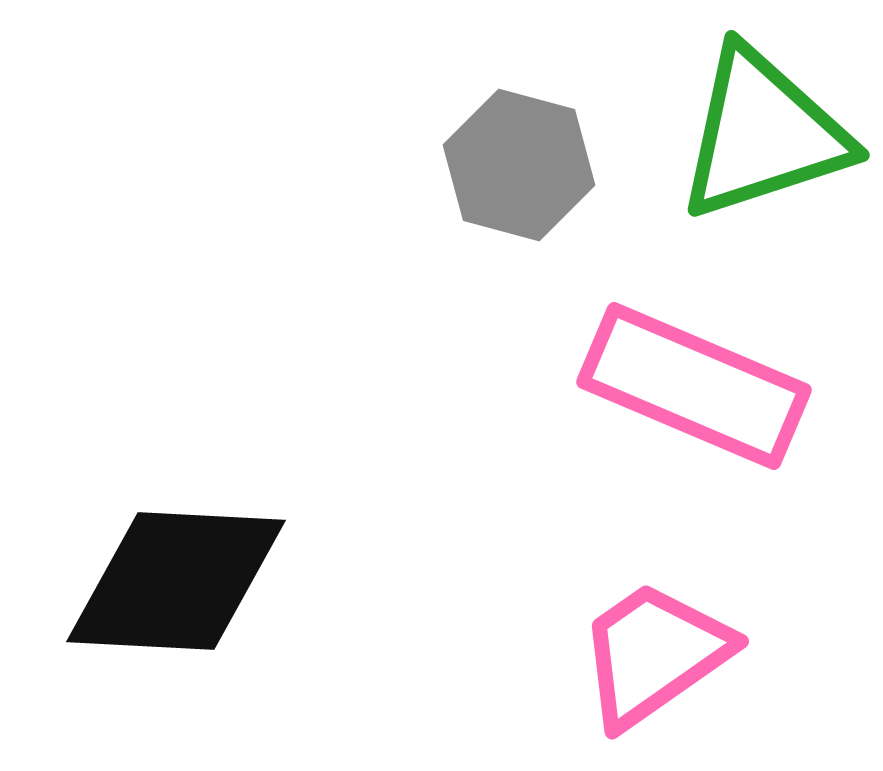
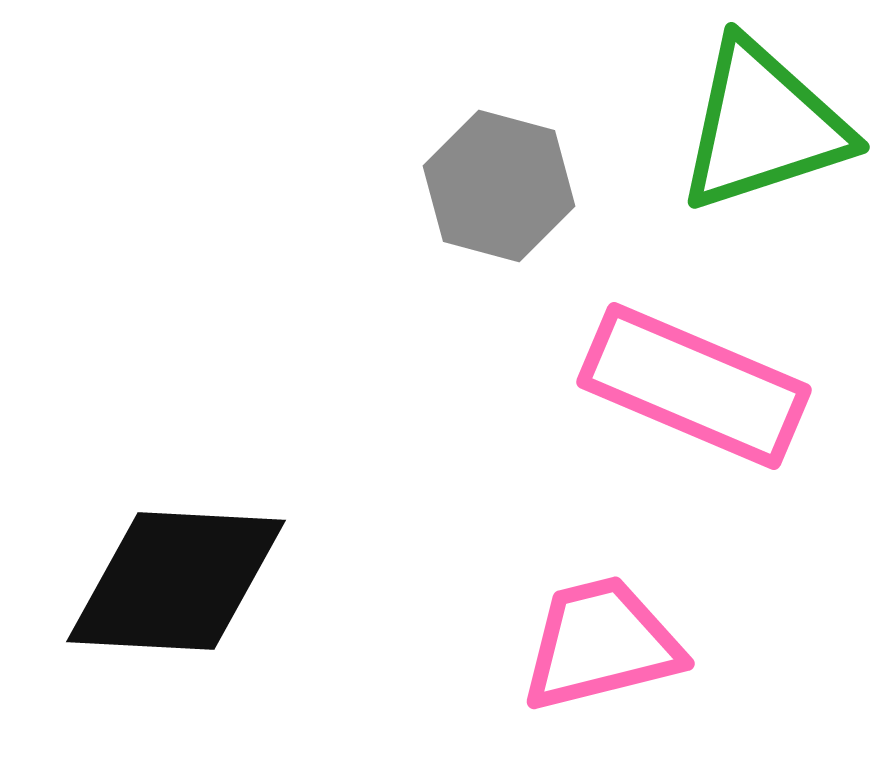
green triangle: moved 8 px up
gray hexagon: moved 20 px left, 21 px down
pink trapezoid: moved 53 px left, 10 px up; rotated 21 degrees clockwise
